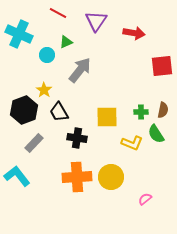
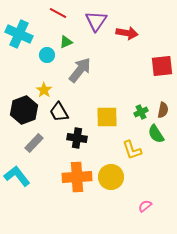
red arrow: moved 7 px left
green cross: rotated 24 degrees counterclockwise
yellow L-shape: moved 7 px down; rotated 50 degrees clockwise
pink semicircle: moved 7 px down
